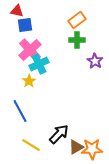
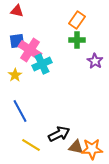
orange rectangle: rotated 18 degrees counterclockwise
blue square: moved 8 px left, 16 px down
pink cross: rotated 15 degrees counterclockwise
cyan cross: moved 3 px right
yellow star: moved 14 px left, 6 px up
black arrow: rotated 20 degrees clockwise
brown triangle: rotated 42 degrees clockwise
